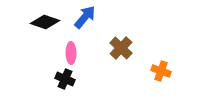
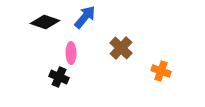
black cross: moved 6 px left, 2 px up
